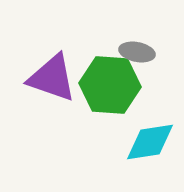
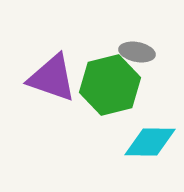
green hexagon: rotated 18 degrees counterclockwise
cyan diamond: rotated 10 degrees clockwise
